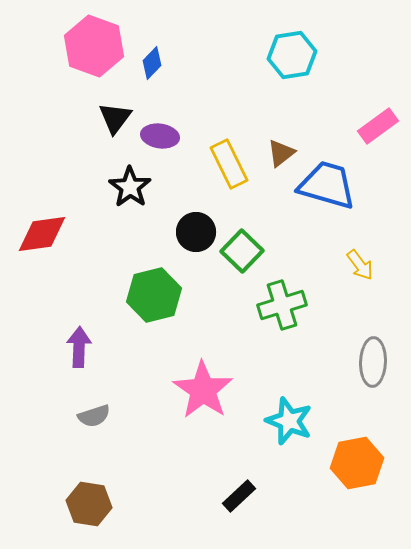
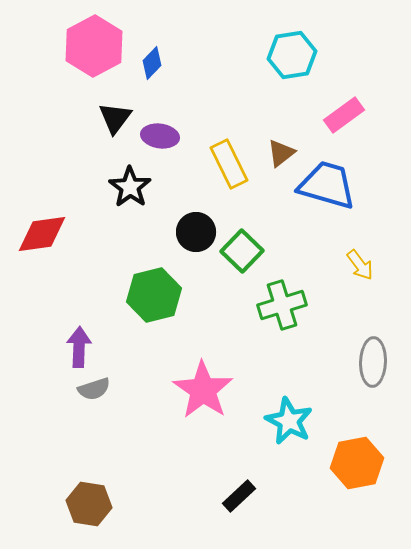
pink hexagon: rotated 12 degrees clockwise
pink rectangle: moved 34 px left, 11 px up
gray semicircle: moved 27 px up
cyan star: rotated 6 degrees clockwise
